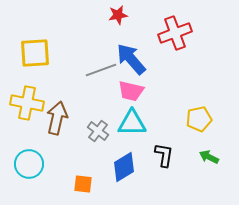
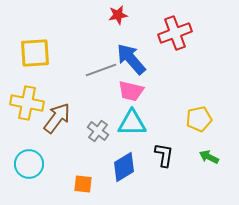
brown arrow: rotated 24 degrees clockwise
